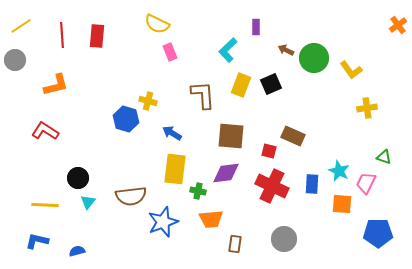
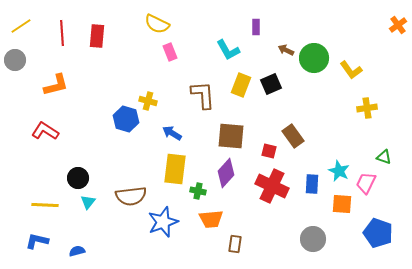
red line at (62, 35): moved 2 px up
cyan L-shape at (228, 50): rotated 75 degrees counterclockwise
brown rectangle at (293, 136): rotated 30 degrees clockwise
purple diamond at (226, 173): rotated 40 degrees counterclockwise
blue pentagon at (378, 233): rotated 20 degrees clockwise
gray circle at (284, 239): moved 29 px right
